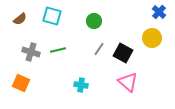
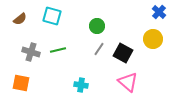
green circle: moved 3 px right, 5 px down
yellow circle: moved 1 px right, 1 px down
orange square: rotated 12 degrees counterclockwise
